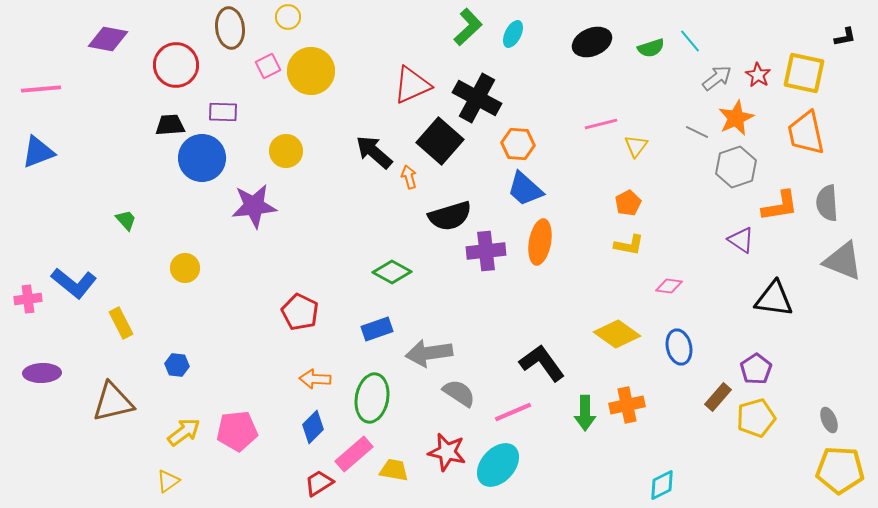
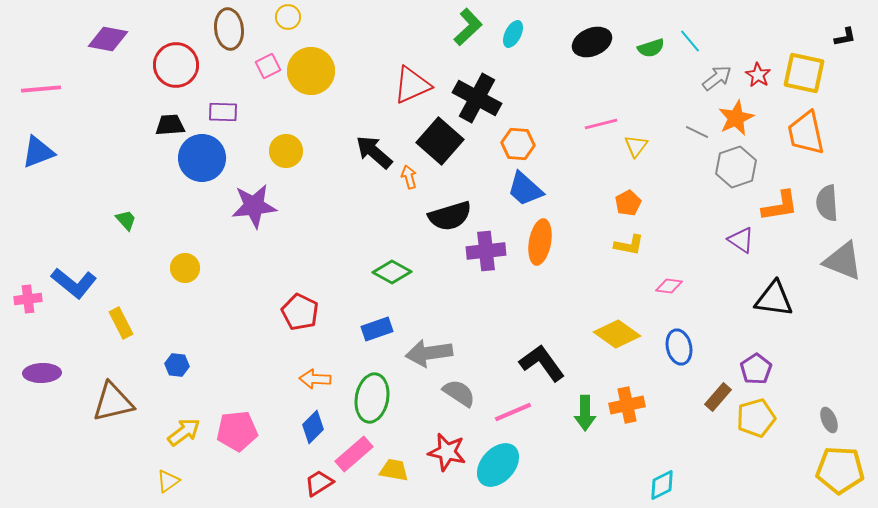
brown ellipse at (230, 28): moved 1 px left, 1 px down
